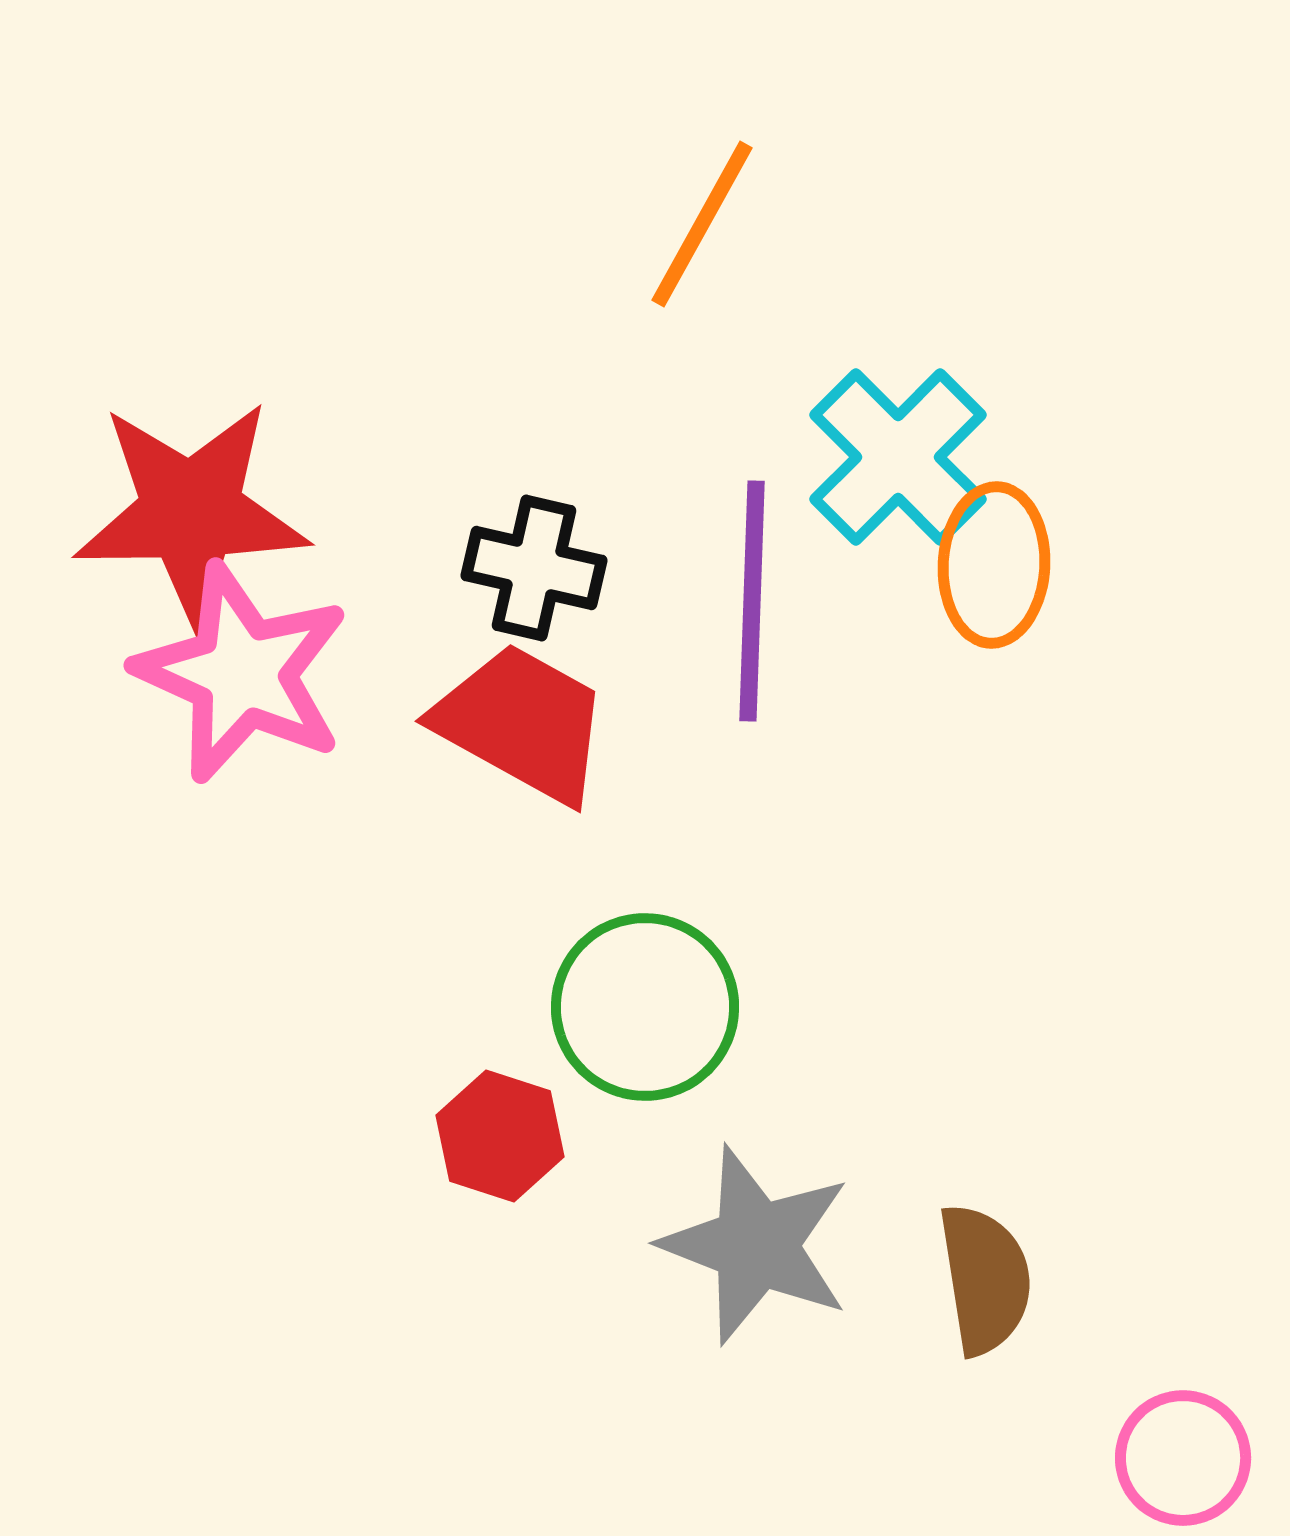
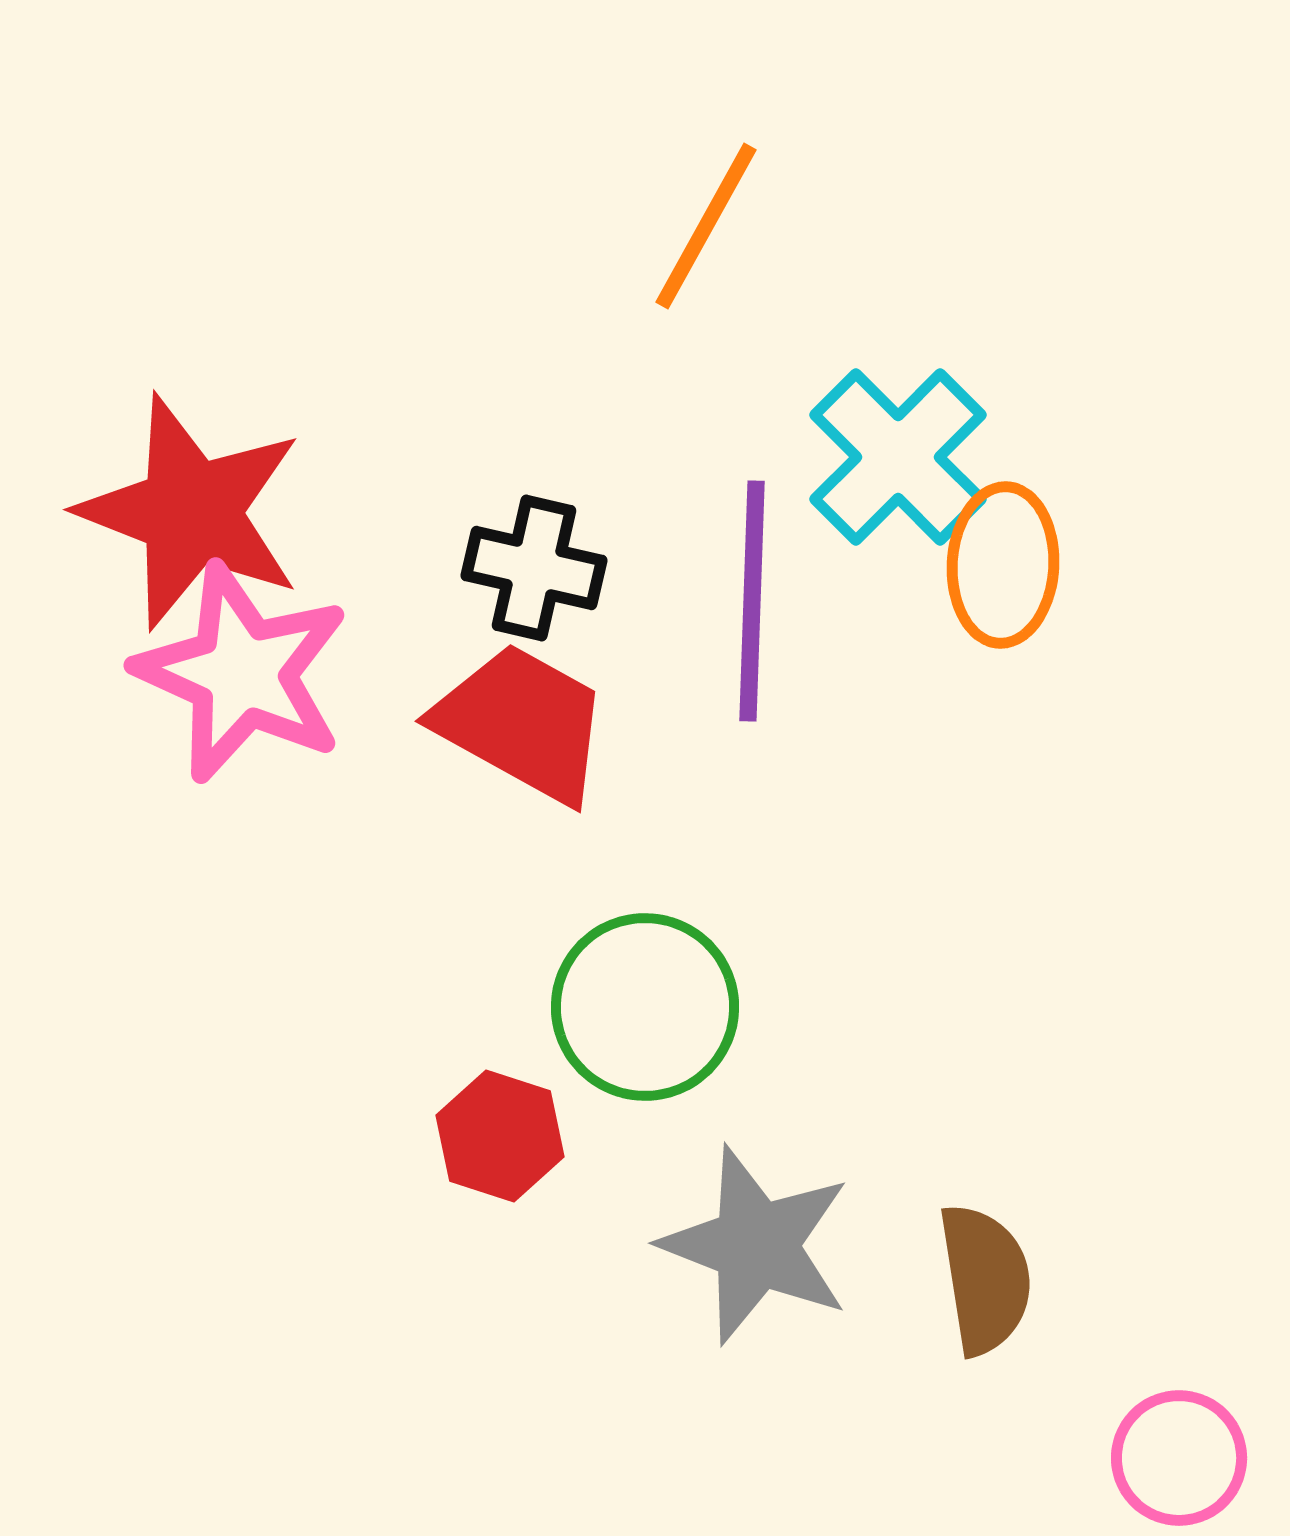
orange line: moved 4 px right, 2 px down
red star: rotated 22 degrees clockwise
orange ellipse: moved 9 px right
pink circle: moved 4 px left
